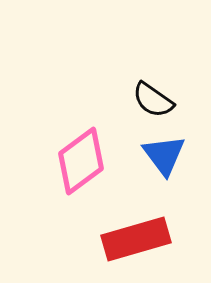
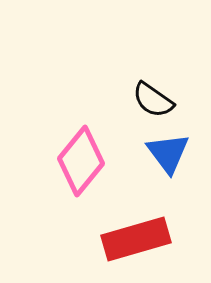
blue triangle: moved 4 px right, 2 px up
pink diamond: rotated 14 degrees counterclockwise
